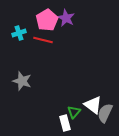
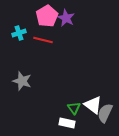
pink pentagon: moved 4 px up
green triangle: moved 4 px up; rotated 16 degrees counterclockwise
white rectangle: moved 2 px right; rotated 63 degrees counterclockwise
